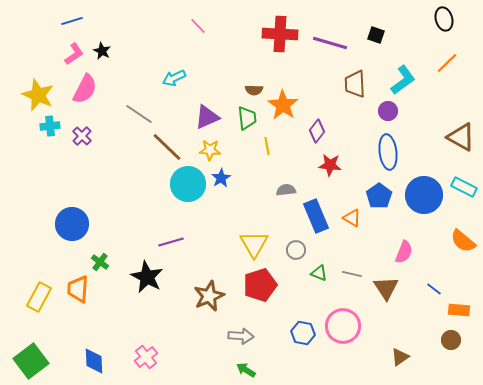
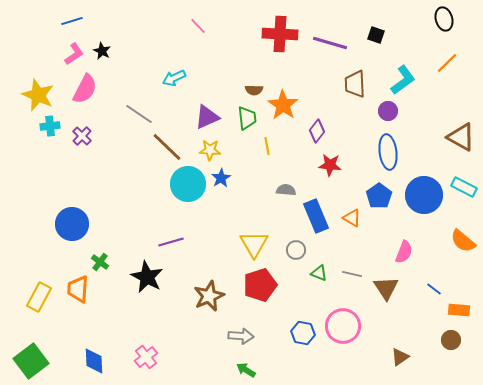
gray semicircle at (286, 190): rotated 12 degrees clockwise
